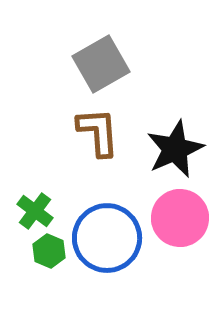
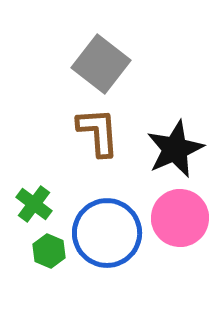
gray square: rotated 22 degrees counterclockwise
green cross: moved 1 px left, 7 px up
blue circle: moved 5 px up
